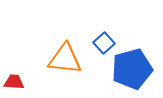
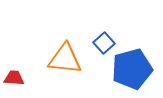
red trapezoid: moved 4 px up
